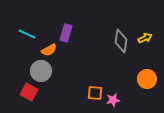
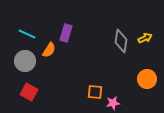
orange semicircle: rotated 28 degrees counterclockwise
gray circle: moved 16 px left, 10 px up
orange square: moved 1 px up
pink star: moved 3 px down
